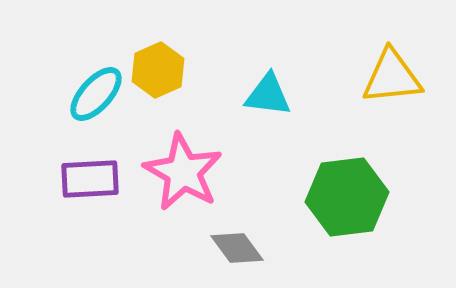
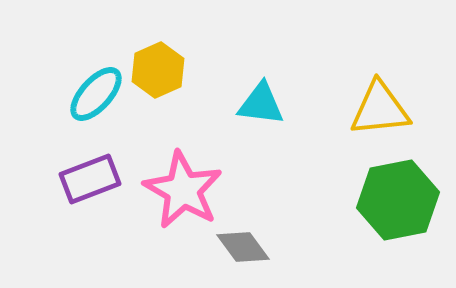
yellow triangle: moved 12 px left, 32 px down
cyan triangle: moved 7 px left, 9 px down
pink star: moved 18 px down
purple rectangle: rotated 18 degrees counterclockwise
green hexagon: moved 51 px right, 3 px down; rotated 4 degrees counterclockwise
gray diamond: moved 6 px right, 1 px up
